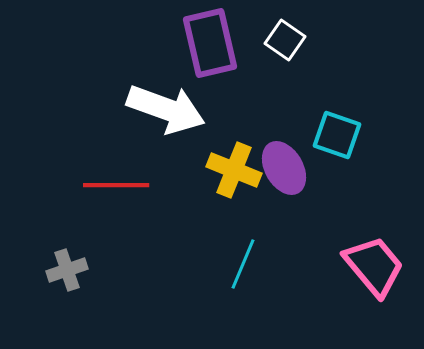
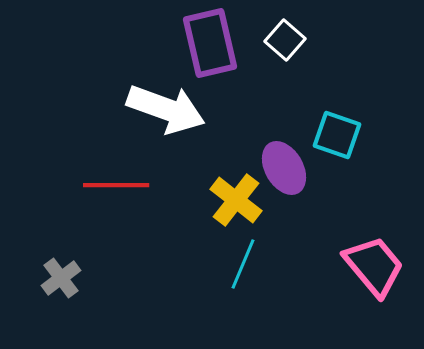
white square: rotated 6 degrees clockwise
yellow cross: moved 2 px right, 30 px down; rotated 16 degrees clockwise
gray cross: moved 6 px left, 8 px down; rotated 18 degrees counterclockwise
